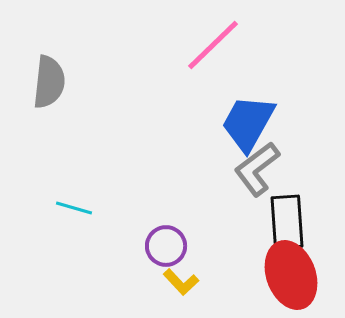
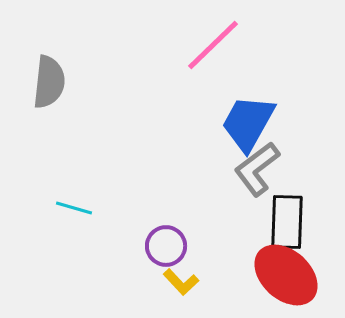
black rectangle: rotated 6 degrees clockwise
red ellipse: moved 5 px left; rotated 28 degrees counterclockwise
